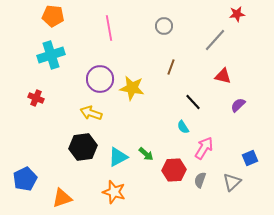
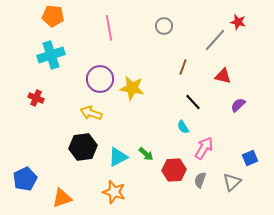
red star: moved 1 px right, 8 px down; rotated 21 degrees clockwise
brown line: moved 12 px right
